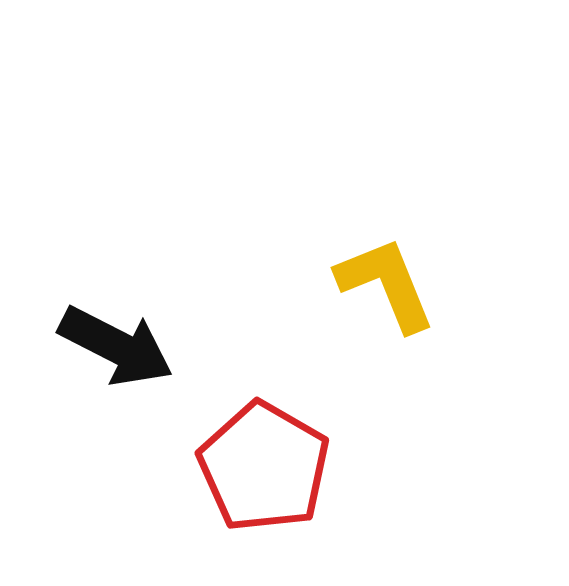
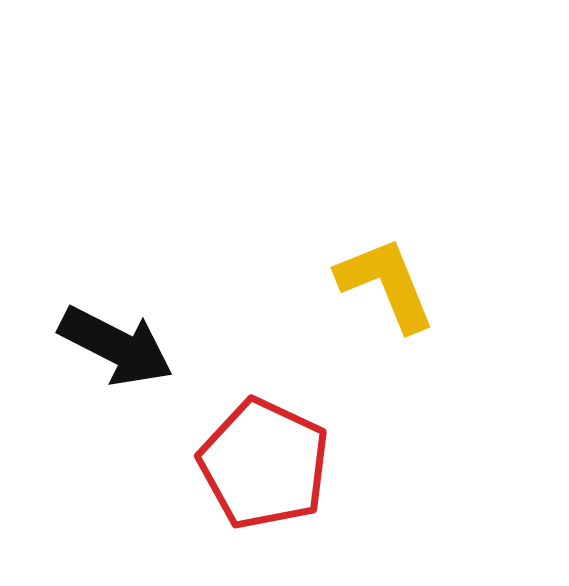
red pentagon: moved 3 px up; rotated 5 degrees counterclockwise
